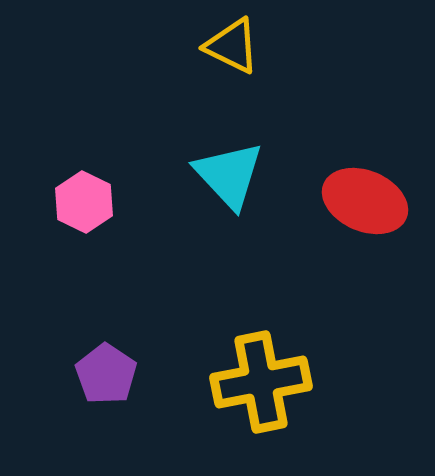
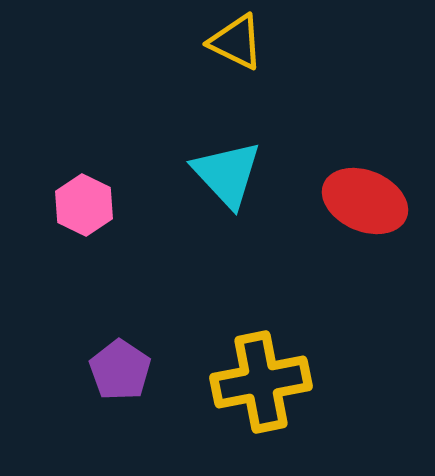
yellow triangle: moved 4 px right, 4 px up
cyan triangle: moved 2 px left, 1 px up
pink hexagon: moved 3 px down
purple pentagon: moved 14 px right, 4 px up
